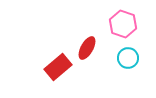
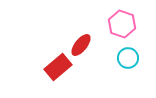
pink hexagon: moved 1 px left
red ellipse: moved 6 px left, 3 px up; rotated 10 degrees clockwise
